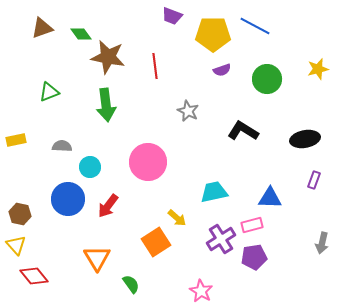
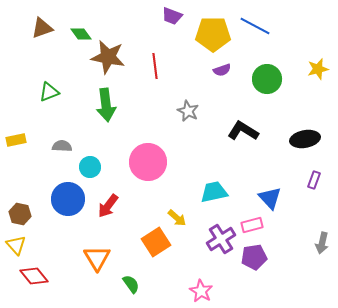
blue triangle: rotated 45 degrees clockwise
